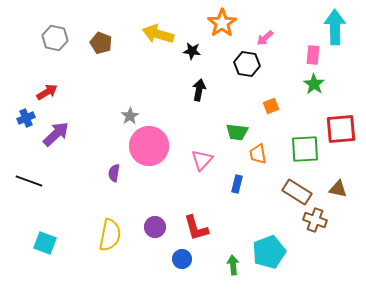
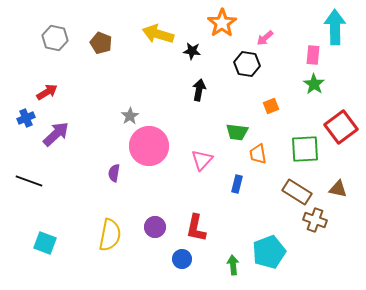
red square: moved 2 px up; rotated 32 degrees counterclockwise
red L-shape: rotated 28 degrees clockwise
